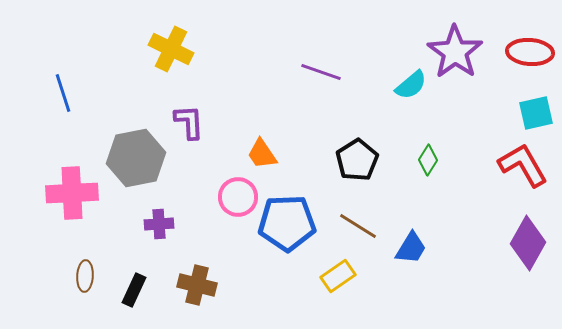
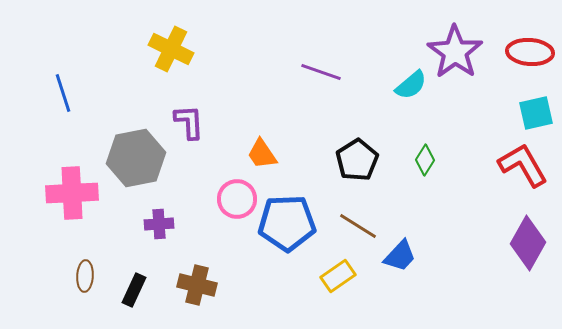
green diamond: moved 3 px left
pink circle: moved 1 px left, 2 px down
blue trapezoid: moved 11 px left, 8 px down; rotated 12 degrees clockwise
